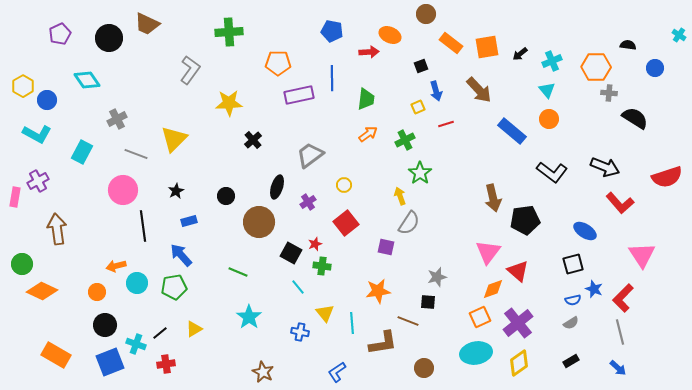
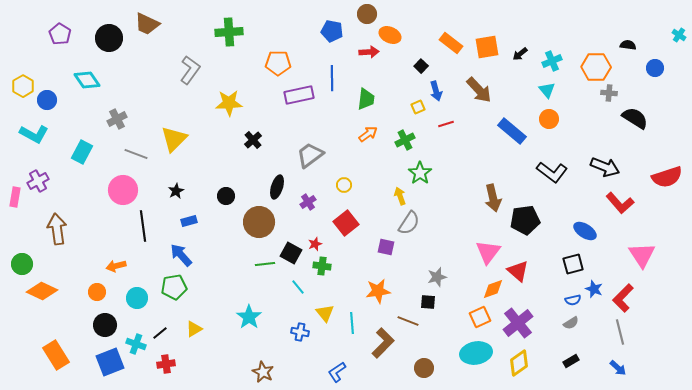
brown circle at (426, 14): moved 59 px left
purple pentagon at (60, 34): rotated 15 degrees counterclockwise
black square at (421, 66): rotated 24 degrees counterclockwise
cyan L-shape at (37, 134): moved 3 px left
green line at (238, 272): moved 27 px right, 8 px up; rotated 30 degrees counterclockwise
cyan circle at (137, 283): moved 15 px down
brown L-shape at (383, 343): rotated 36 degrees counterclockwise
orange rectangle at (56, 355): rotated 28 degrees clockwise
